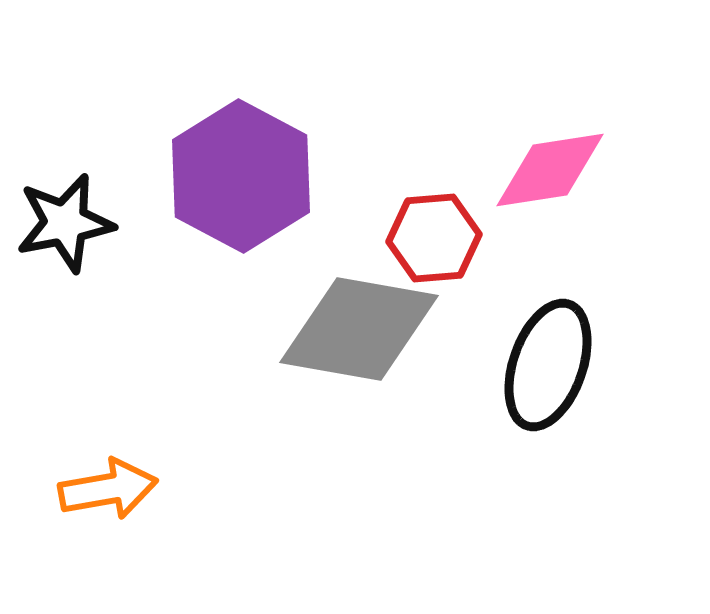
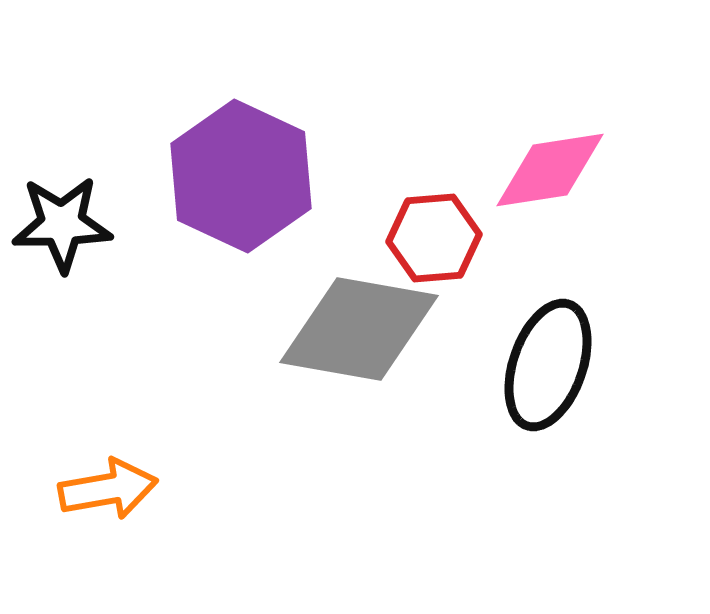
purple hexagon: rotated 3 degrees counterclockwise
black star: moved 3 px left, 1 px down; rotated 10 degrees clockwise
